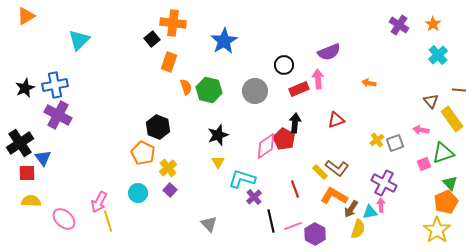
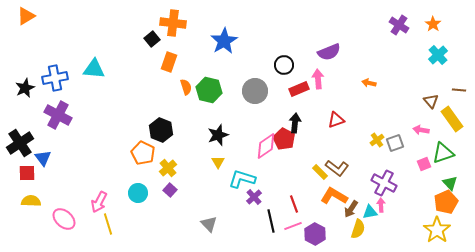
cyan triangle at (79, 40): moved 15 px right, 29 px down; rotated 50 degrees clockwise
blue cross at (55, 85): moved 7 px up
black hexagon at (158, 127): moved 3 px right, 3 px down
red line at (295, 189): moved 1 px left, 15 px down
yellow line at (108, 221): moved 3 px down
